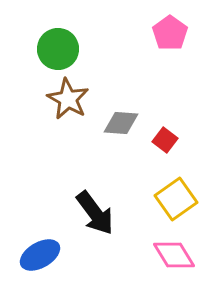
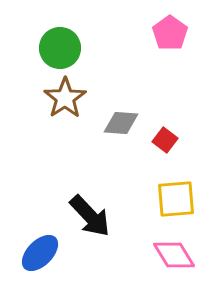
green circle: moved 2 px right, 1 px up
brown star: moved 3 px left, 1 px up; rotated 9 degrees clockwise
yellow square: rotated 30 degrees clockwise
black arrow: moved 5 px left, 3 px down; rotated 6 degrees counterclockwise
blue ellipse: moved 2 px up; rotated 15 degrees counterclockwise
